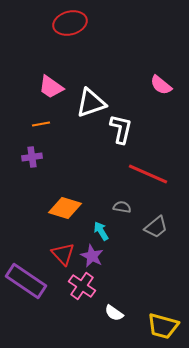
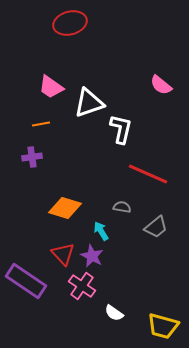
white triangle: moved 2 px left
